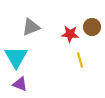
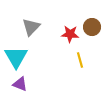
gray triangle: rotated 24 degrees counterclockwise
